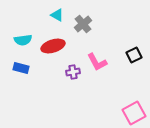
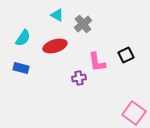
cyan semicircle: moved 2 px up; rotated 48 degrees counterclockwise
red ellipse: moved 2 px right
black square: moved 8 px left
pink L-shape: rotated 20 degrees clockwise
purple cross: moved 6 px right, 6 px down
pink square: rotated 25 degrees counterclockwise
